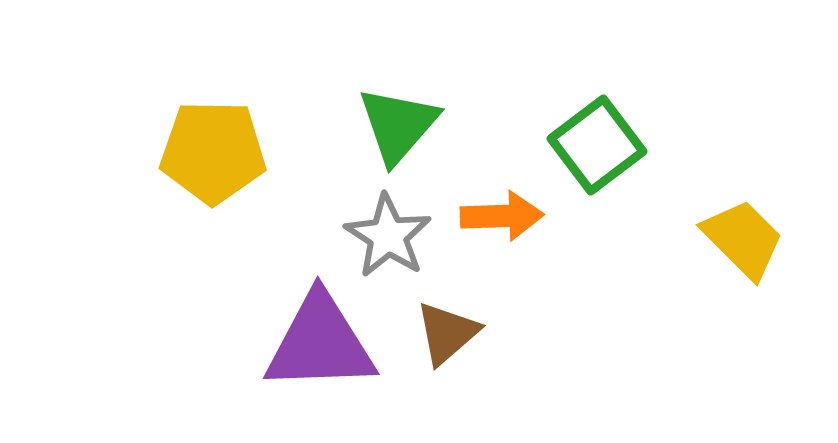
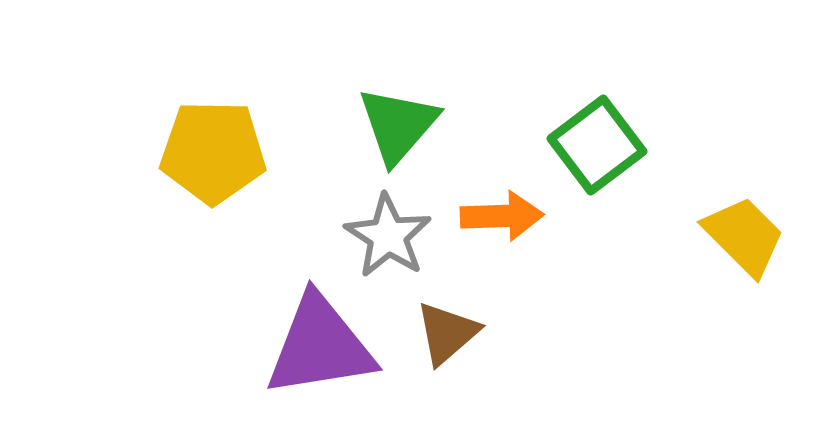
yellow trapezoid: moved 1 px right, 3 px up
purple triangle: moved 3 px down; rotated 7 degrees counterclockwise
